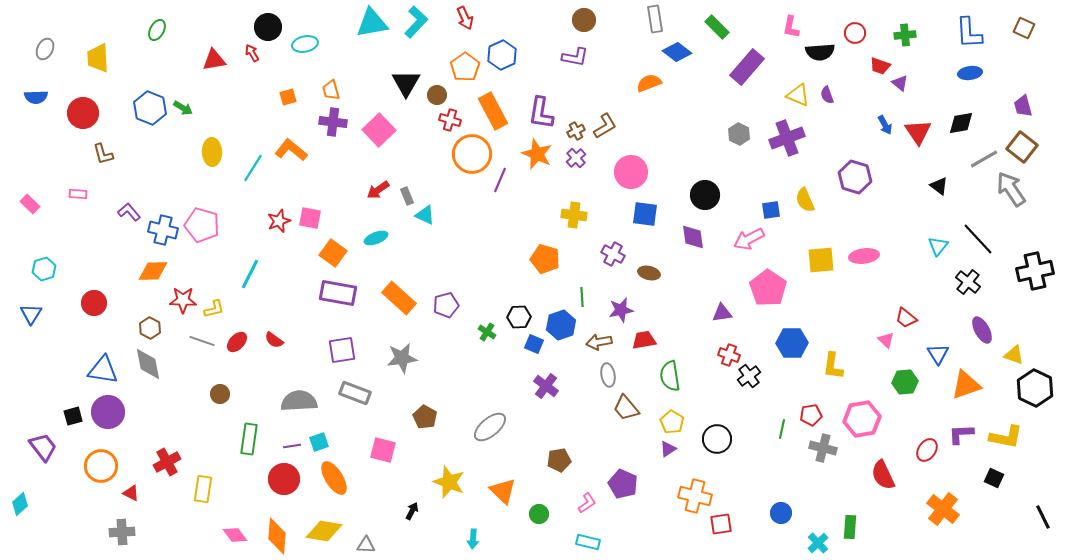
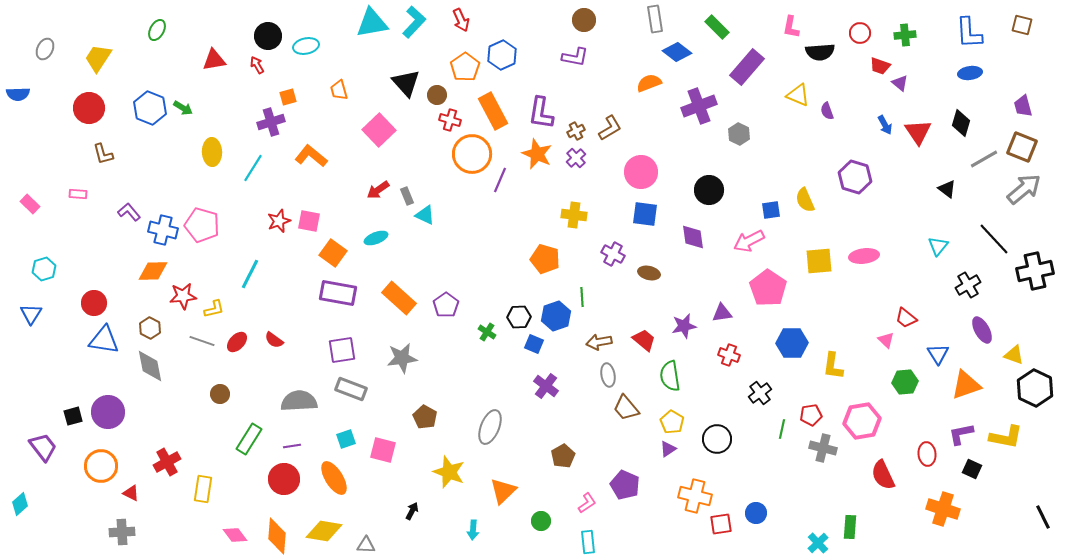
red arrow at (465, 18): moved 4 px left, 2 px down
cyan L-shape at (416, 22): moved 2 px left
black circle at (268, 27): moved 9 px down
brown square at (1024, 28): moved 2 px left, 3 px up; rotated 10 degrees counterclockwise
red circle at (855, 33): moved 5 px right
cyan ellipse at (305, 44): moved 1 px right, 2 px down
red arrow at (252, 53): moved 5 px right, 12 px down
yellow trapezoid at (98, 58): rotated 36 degrees clockwise
black triangle at (406, 83): rotated 12 degrees counterclockwise
orange trapezoid at (331, 90): moved 8 px right
purple semicircle at (827, 95): moved 16 px down
blue semicircle at (36, 97): moved 18 px left, 3 px up
red circle at (83, 113): moved 6 px right, 5 px up
purple cross at (333, 122): moved 62 px left; rotated 24 degrees counterclockwise
black diamond at (961, 123): rotated 64 degrees counterclockwise
brown L-shape at (605, 126): moved 5 px right, 2 px down
purple cross at (787, 138): moved 88 px left, 32 px up
brown square at (1022, 147): rotated 16 degrees counterclockwise
orange L-shape at (291, 150): moved 20 px right, 6 px down
pink circle at (631, 172): moved 10 px right
black triangle at (939, 186): moved 8 px right, 3 px down
gray arrow at (1011, 189): moved 13 px right; rotated 84 degrees clockwise
black circle at (705, 195): moved 4 px right, 5 px up
pink square at (310, 218): moved 1 px left, 3 px down
pink arrow at (749, 239): moved 2 px down
black line at (978, 239): moved 16 px right
yellow square at (821, 260): moved 2 px left, 1 px down
black cross at (968, 282): moved 3 px down; rotated 20 degrees clockwise
red star at (183, 300): moved 4 px up; rotated 8 degrees counterclockwise
purple pentagon at (446, 305): rotated 20 degrees counterclockwise
purple star at (621, 310): moved 63 px right, 16 px down
blue hexagon at (561, 325): moved 5 px left, 9 px up
red trapezoid at (644, 340): rotated 50 degrees clockwise
gray diamond at (148, 364): moved 2 px right, 2 px down
blue triangle at (103, 370): moved 1 px right, 30 px up
black cross at (749, 376): moved 11 px right, 17 px down
gray rectangle at (355, 393): moved 4 px left, 4 px up
pink hexagon at (862, 419): moved 2 px down
gray ellipse at (490, 427): rotated 28 degrees counterclockwise
purple L-shape at (961, 434): rotated 8 degrees counterclockwise
green rectangle at (249, 439): rotated 24 degrees clockwise
cyan square at (319, 442): moved 27 px right, 3 px up
red ellipse at (927, 450): moved 4 px down; rotated 40 degrees counterclockwise
brown pentagon at (559, 460): moved 4 px right, 4 px up; rotated 20 degrees counterclockwise
black square at (994, 478): moved 22 px left, 9 px up
yellow star at (449, 482): moved 10 px up
purple pentagon at (623, 484): moved 2 px right, 1 px down
orange triangle at (503, 491): rotated 32 degrees clockwise
orange cross at (943, 509): rotated 20 degrees counterclockwise
blue circle at (781, 513): moved 25 px left
green circle at (539, 514): moved 2 px right, 7 px down
cyan arrow at (473, 539): moved 9 px up
cyan rectangle at (588, 542): rotated 70 degrees clockwise
